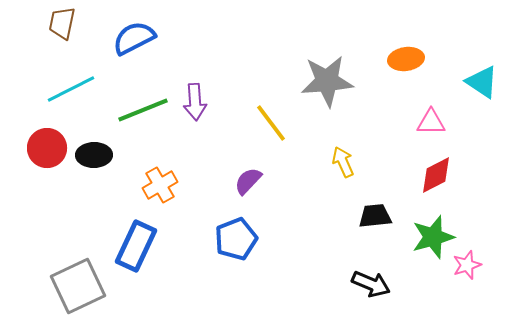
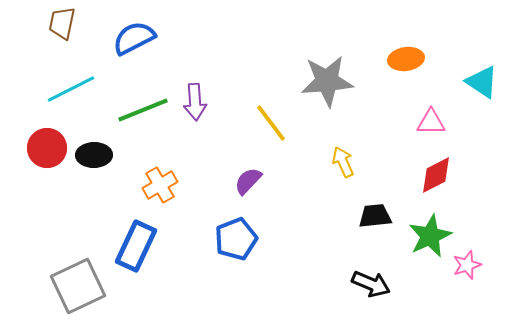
green star: moved 3 px left, 1 px up; rotated 9 degrees counterclockwise
